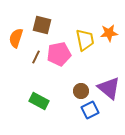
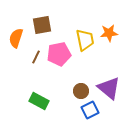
brown square: rotated 24 degrees counterclockwise
